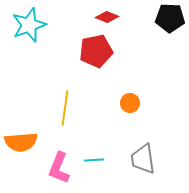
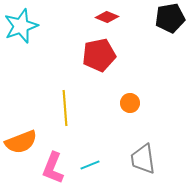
black pentagon: rotated 12 degrees counterclockwise
cyan star: moved 8 px left, 1 px down
red pentagon: moved 3 px right, 4 px down
yellow line: rotated 12 degrees counterclockwise
orange semicircle: rotated 16 degrees counterclockwise
cyan line: moved 4 px left, 5 px down; rotated 18 degrees counterclockwise
pink L-shape: moved 6 px left
